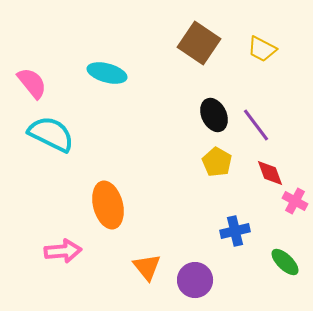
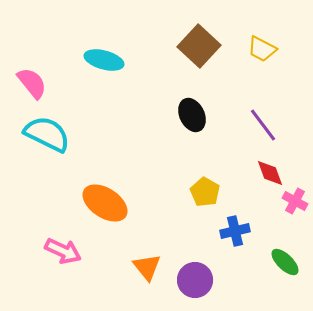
brown square: moved 3 px down; rotated 9 degrees clockwise
cyan ellipse: moved 3 px left, 13 px up
black ellipse: moved 22 px left
purple line: moved 7 px right
cyan semicircle: moved 4 px left
yellow pentagon: moved 12 px left, 30 px down
orange ellipse: moved 3 px left, 2 px up; rotated 42 degrees counterclockwise
pink arrow: rotated 30 degrees clockwise
